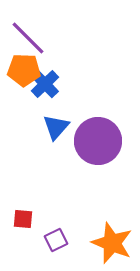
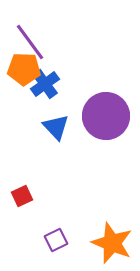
purple line: moved 2 px right, 4 px down; rotated 9 degrees clockwise
orange pentagon: moved 1 px up
blue cross: rotated 8 degrees clockwise
blue triangle: rotated 24 degrees counterclockwise
purple circle: moved 8 px right, 25 px up
red square: moved 1 px left, 23 px up; rotated 30 degrees counterclockwise
